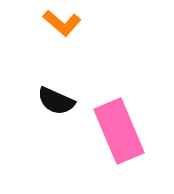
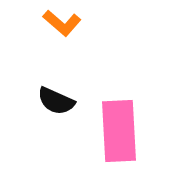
pink rectangle: rotated 20 degrees clockwise
